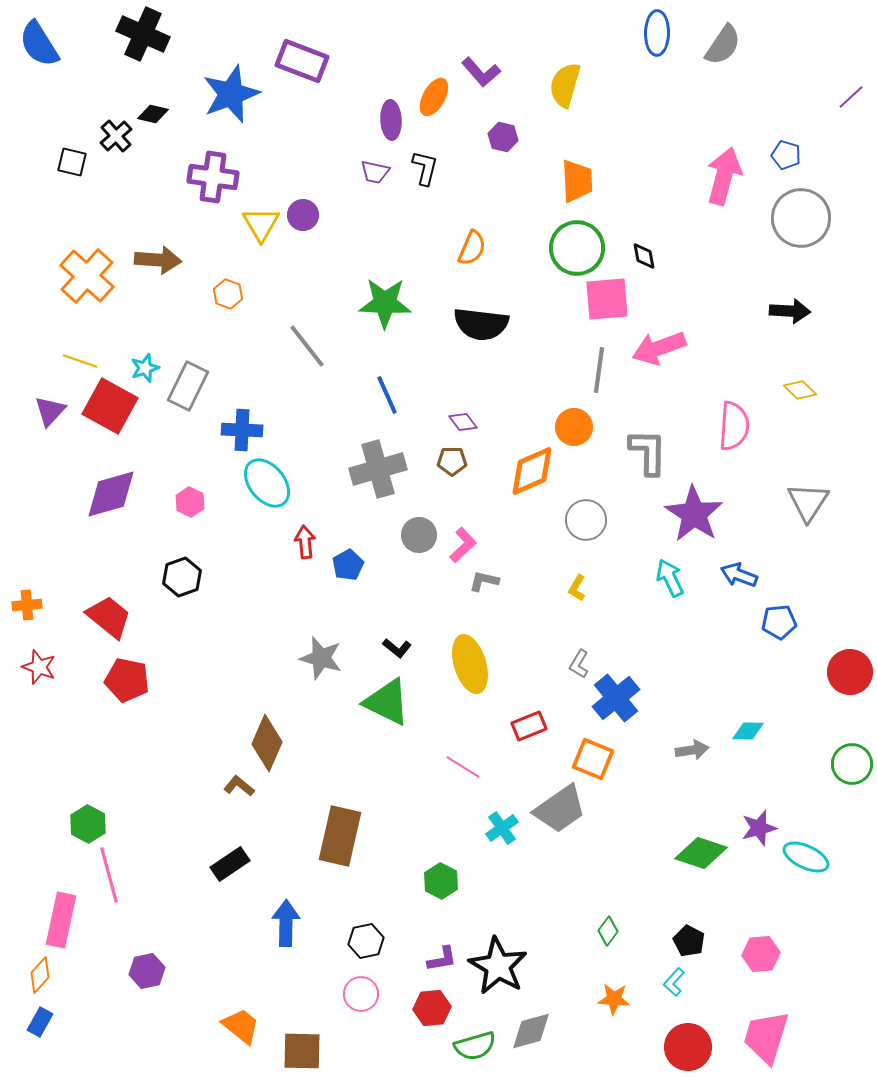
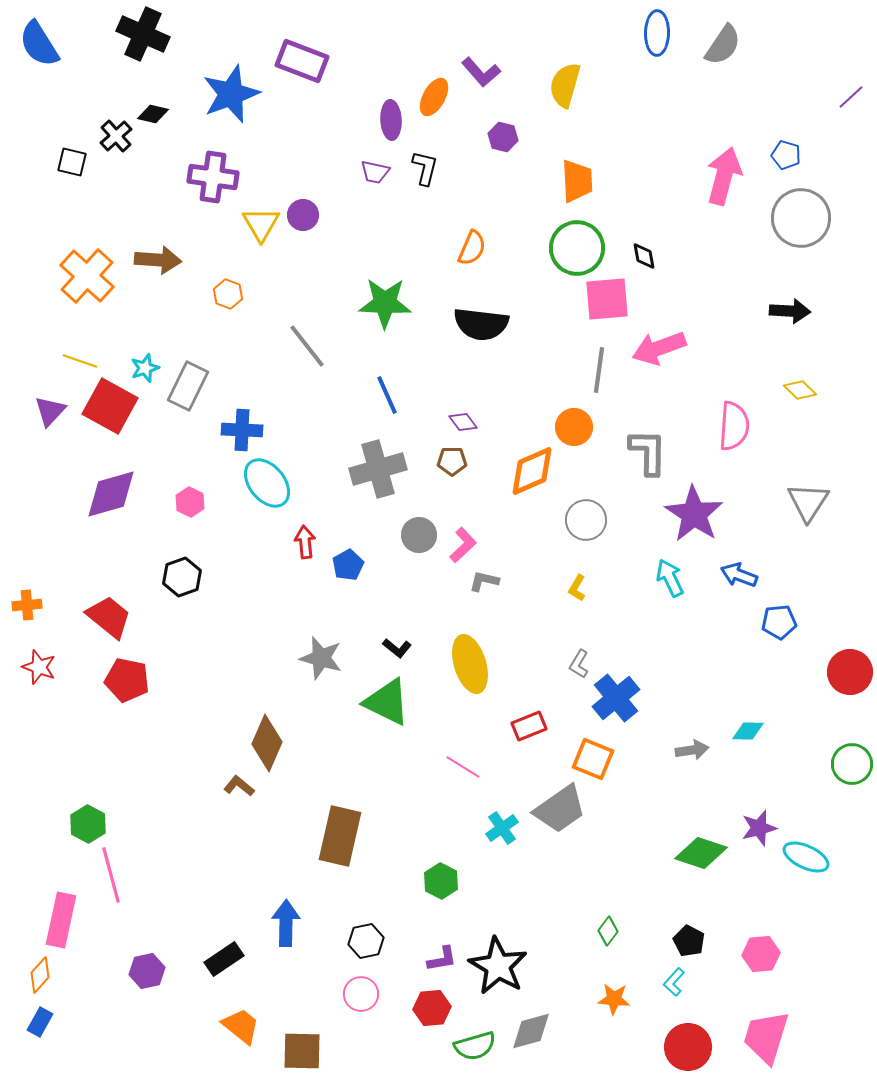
black rectangle at (230, 864): moved 6 px left, 95 px down
pink line at (109, 875): moved 2 px right
